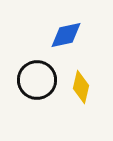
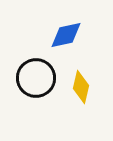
black circle: moved 1 px left, 2 px up
